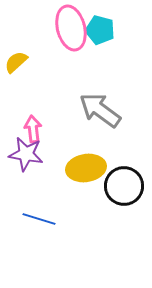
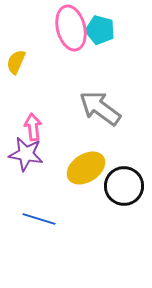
yellow semicircle: rotated 25 degrees counterclockwise
gray arrow: moved 2 px up
pink arrow: moved 2 px up
yellow ellipse: rotated 24 degrees counterclockwise
